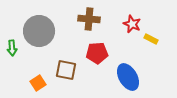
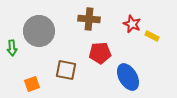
yellow rectangle: moved 1 px right, 3 px up
red pentagon: moved 3 px right
orange square: moved 6 px left, 1 px down; rotated 14 degrees clockwise
